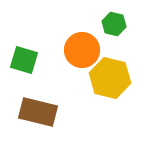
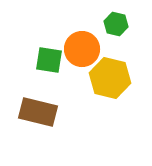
green hexagon: moved 2 px right
orange circle: moved 1 px up
green square: moved 25 px right; rotated 8 degrees counterclockwise
